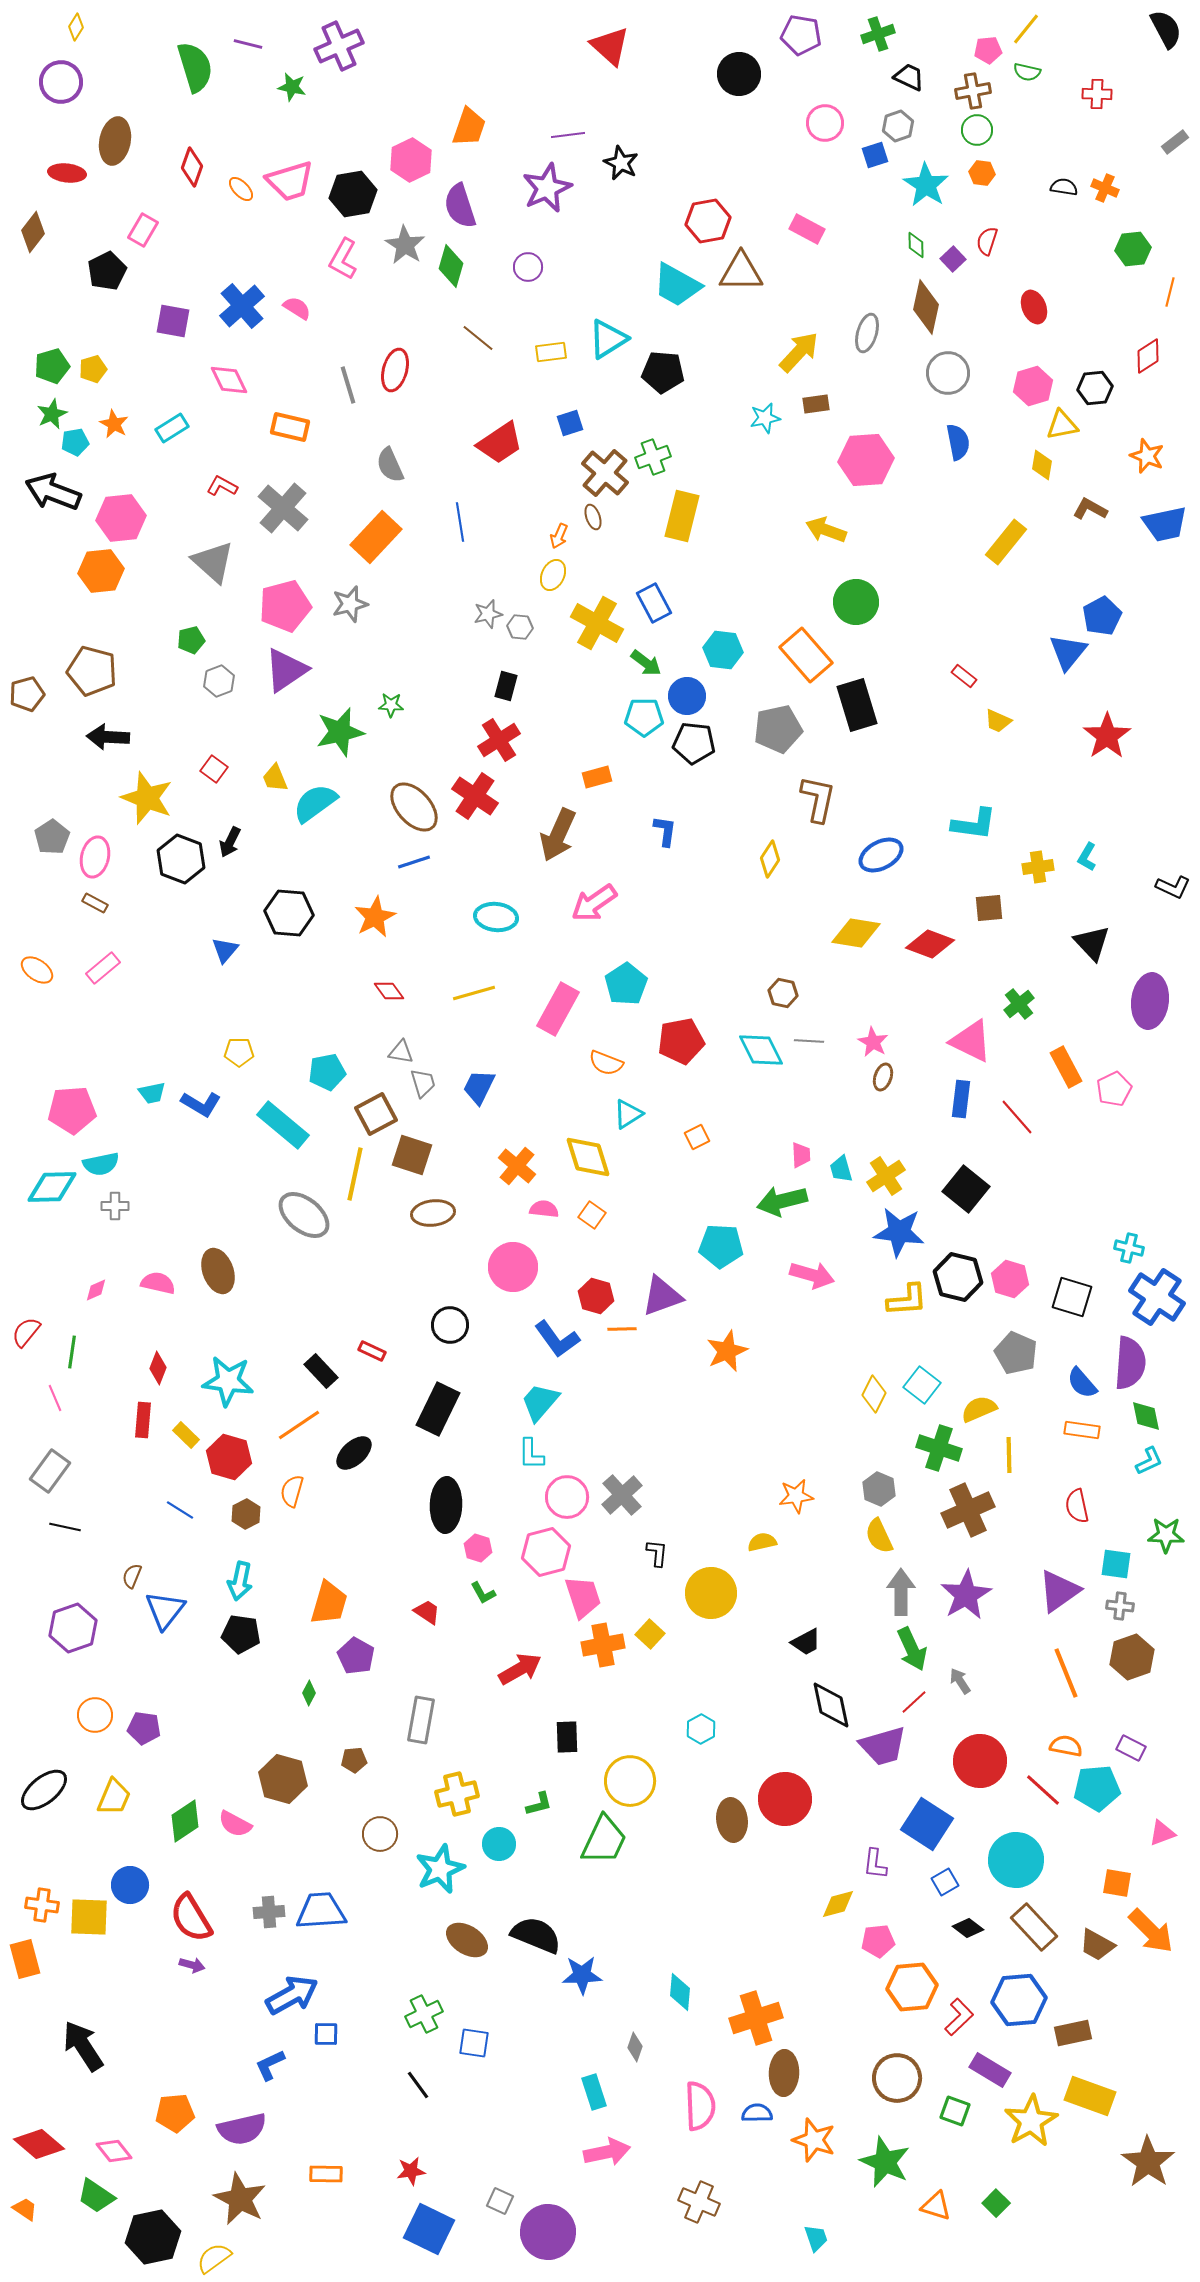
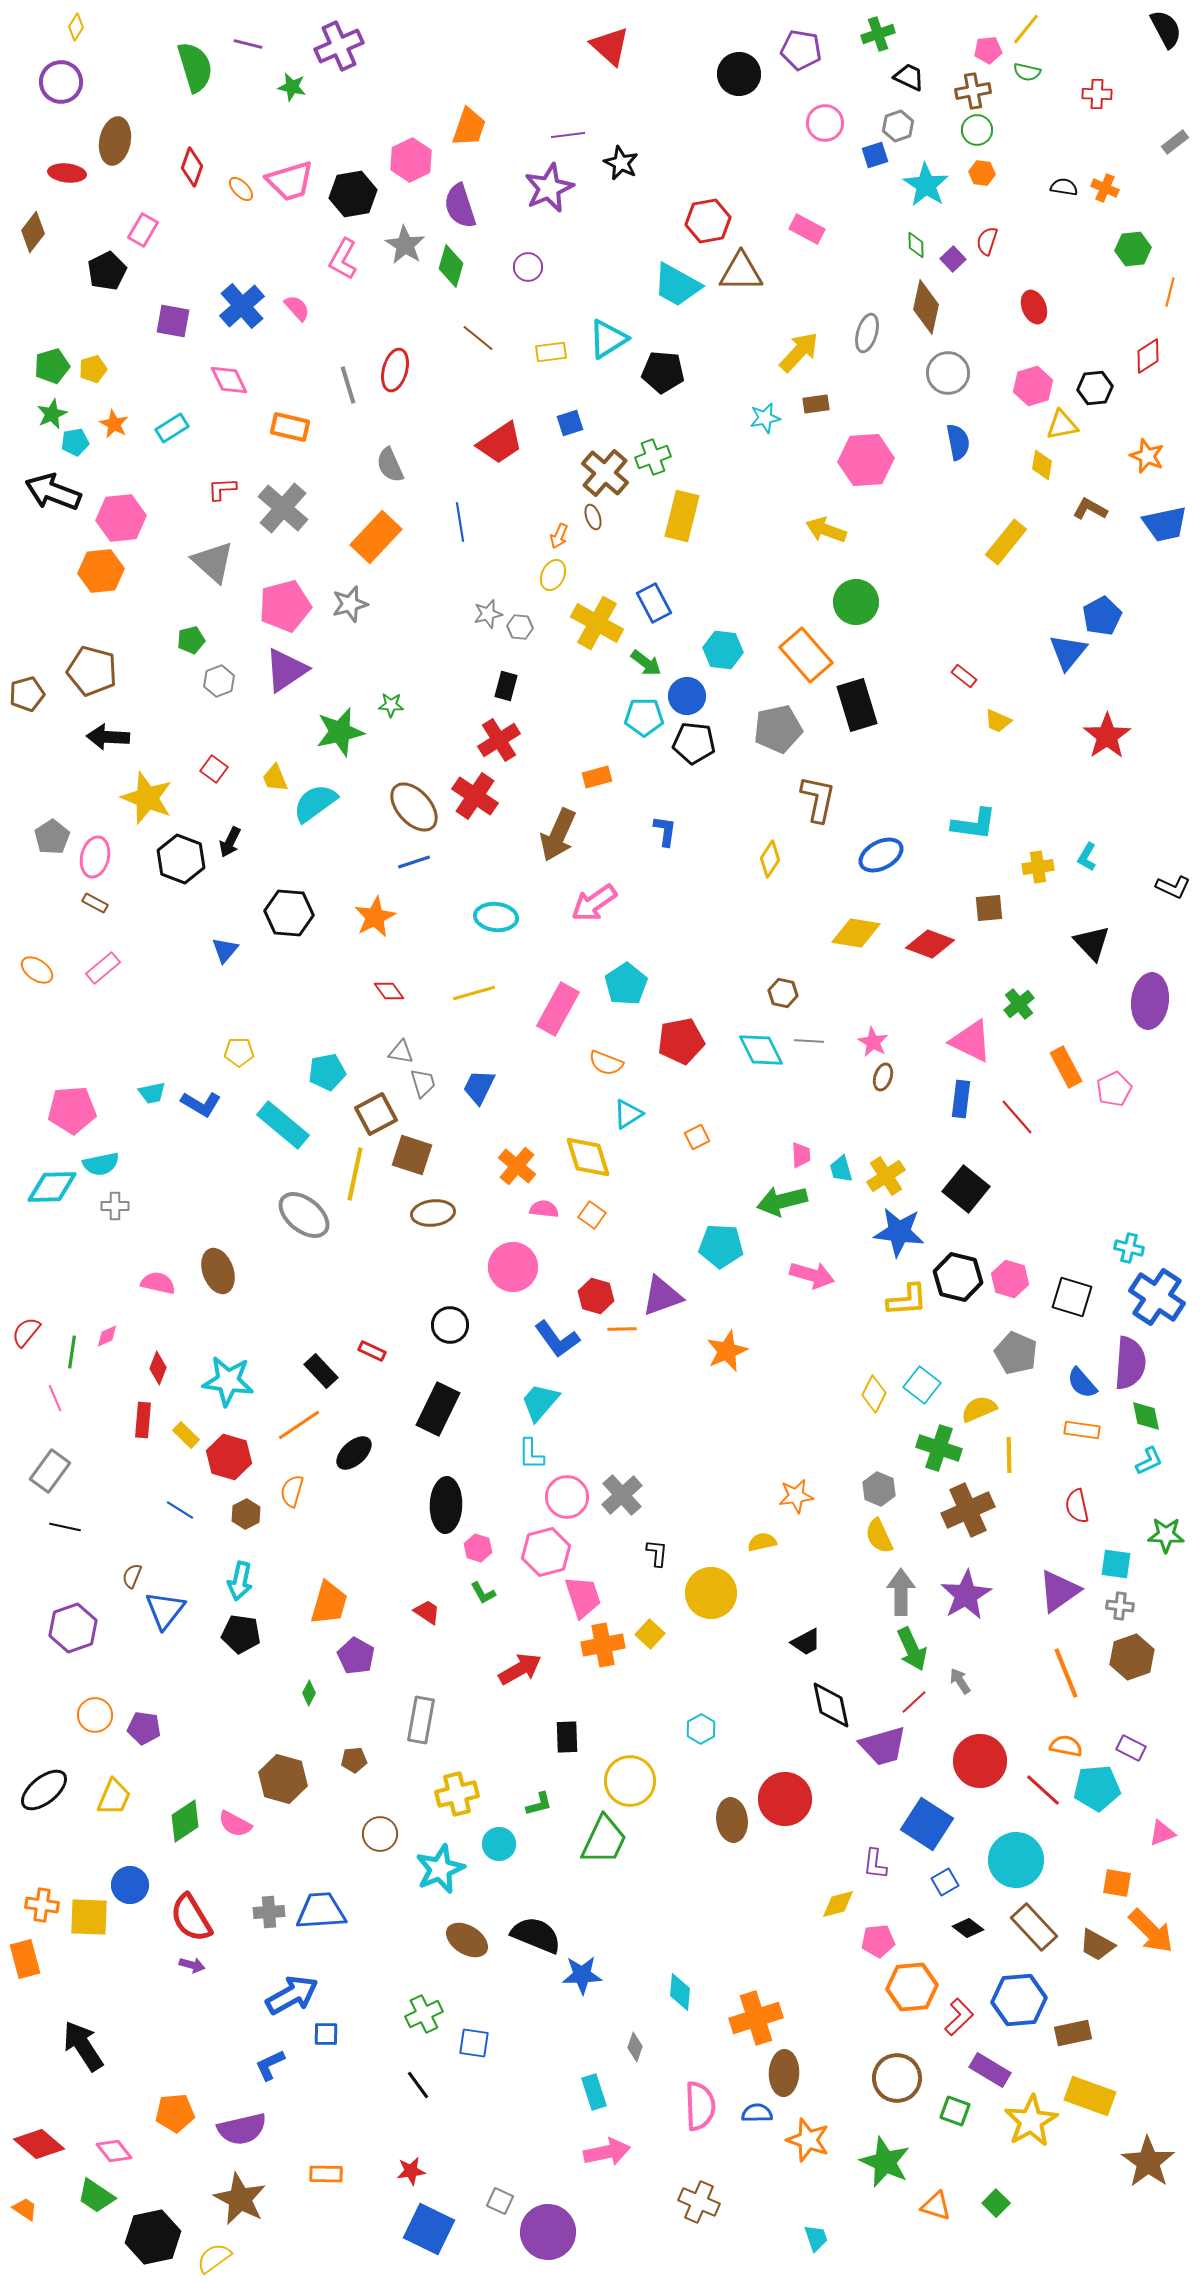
purple pentagon at (801, 35): moved 15 px down
purple star at (547, 188): moved 2 px right
pink semicircle at (297, 308): rotated 16 degrees clockwise
red L-shape at (222, 486): moved 3 px down; rotated 32 degrees counterclockwise
pink diamond at (96, 1290): moved 11 px right, 46 px down
orange star at (814, 2140): moved 6 px left
